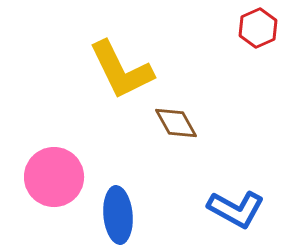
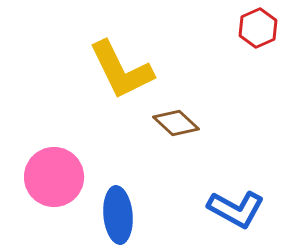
brown diamond: rotated 18 degrees counterclockwise
